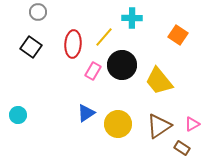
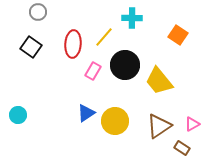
black circle: moved 3 px right
yellow circle: moved 3 px left, 3 px up
